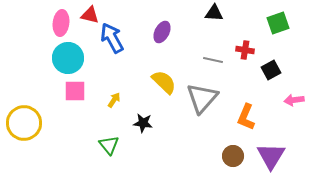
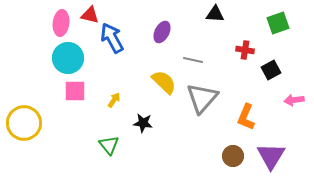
black triangle: moved 1 px right, 1 px down
gray line: moved 20 px left
